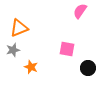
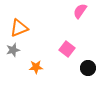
pink square: rotated 28 degrees clockwise
orange star: moved 5 px right; rotated 24 degrees counterclockwise
